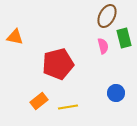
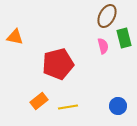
blue circle: moved 2 px right, 13 px down
